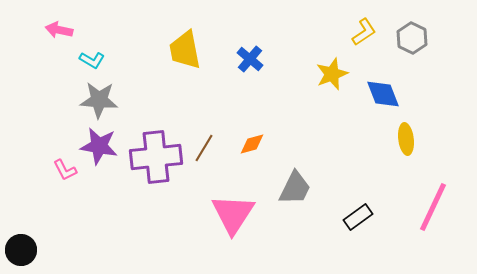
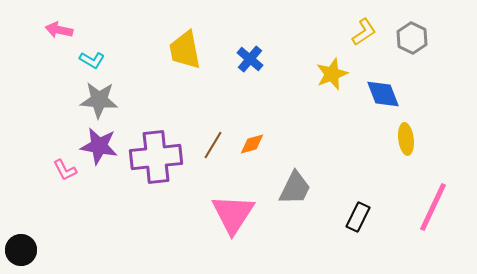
brown line: moved 9 px right, 3 px up
black rectangle: rotated 28 degrees counterclockwise
